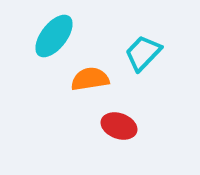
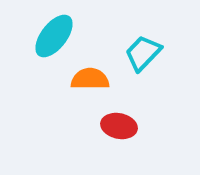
orange semicircle: rotated 9 degrees clockwise
red ellipse: rotated 8 degrees counterclockwise
